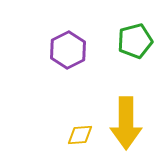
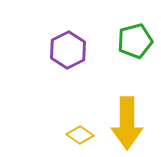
yellow arrow: moved 1 px right
yellow diamond: rotated 40 degrees clockwise
